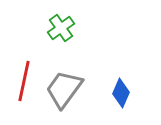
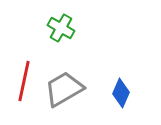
green cross: rotated 24 degrees counterclockwise
gray trapezoid: rotated 24 degrees clockwise
